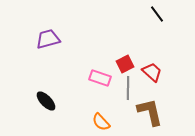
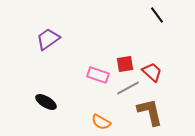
black line: moved 1 px down
purple trapezoid: rotated 20 degrees counterclockwise
red square: rotated 18 degrees clockwise
pink rectangle: moved 2 px left, 3 px up
gray line: rotated 60 degrees clockwise
black ellipse: moved 1 px down; rotated 15 degrees counterclockwise
orange semicircle: rotated 18 degrees counterclockwise
